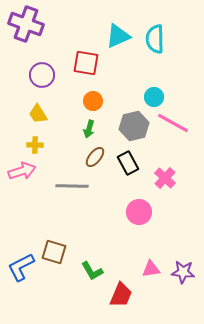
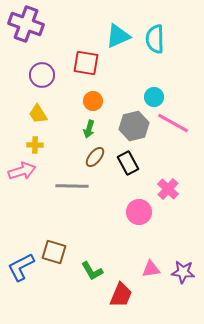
pink cross: moved 3 px right, 11 px down
